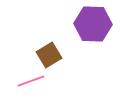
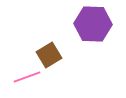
pink line: moved 4 px left, 4 px up
